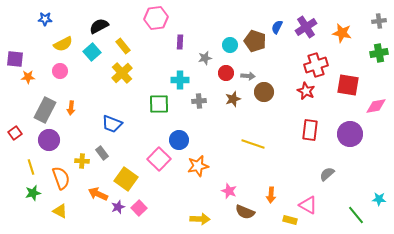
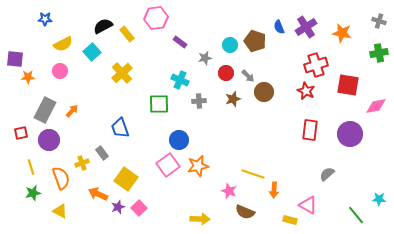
gray cross at (379, 21): rotated 24 degrees clockwise
black semicircle at (99, 26): moved 4 px right
blue semicircle at (277, 27): moved 2 px right; rotated 48 degrees counterclockwise
purple rectangle at (180, 42): rotated 56 degrees counterclockwise
yellow rectangle at (123, 46): moved 4 px right, 12 px up
gray arrow at (248, 76): rotated 40 degrees clockwise
cyan cross at (180, 80): rotated 24 degrees clockwise
orange arrow at (71, 108): moved 1 px right, 3 px down; rotated 144 degrees counterclockwise
blue trapezoid at (112, 124): moved 8 px right, 4 px down; rotated 50 degrees clockwise
red square at (15, 133): moved 6 px right; rotated 24 degrees clockwise
yellow line at (253, 144): moved 30 px down
pink square at (159, 159): moved 9 px right, 6 px down; rotated 10 degrees clockwise
yellow cross at (82, 161): moved 2 px down; rotated 24 degrees counterclockwise
orange arrow at (271, 195): moved 3 px right, 5 px up
